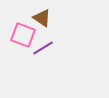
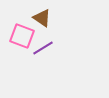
pink square: moved 1 px left, 1 px down
